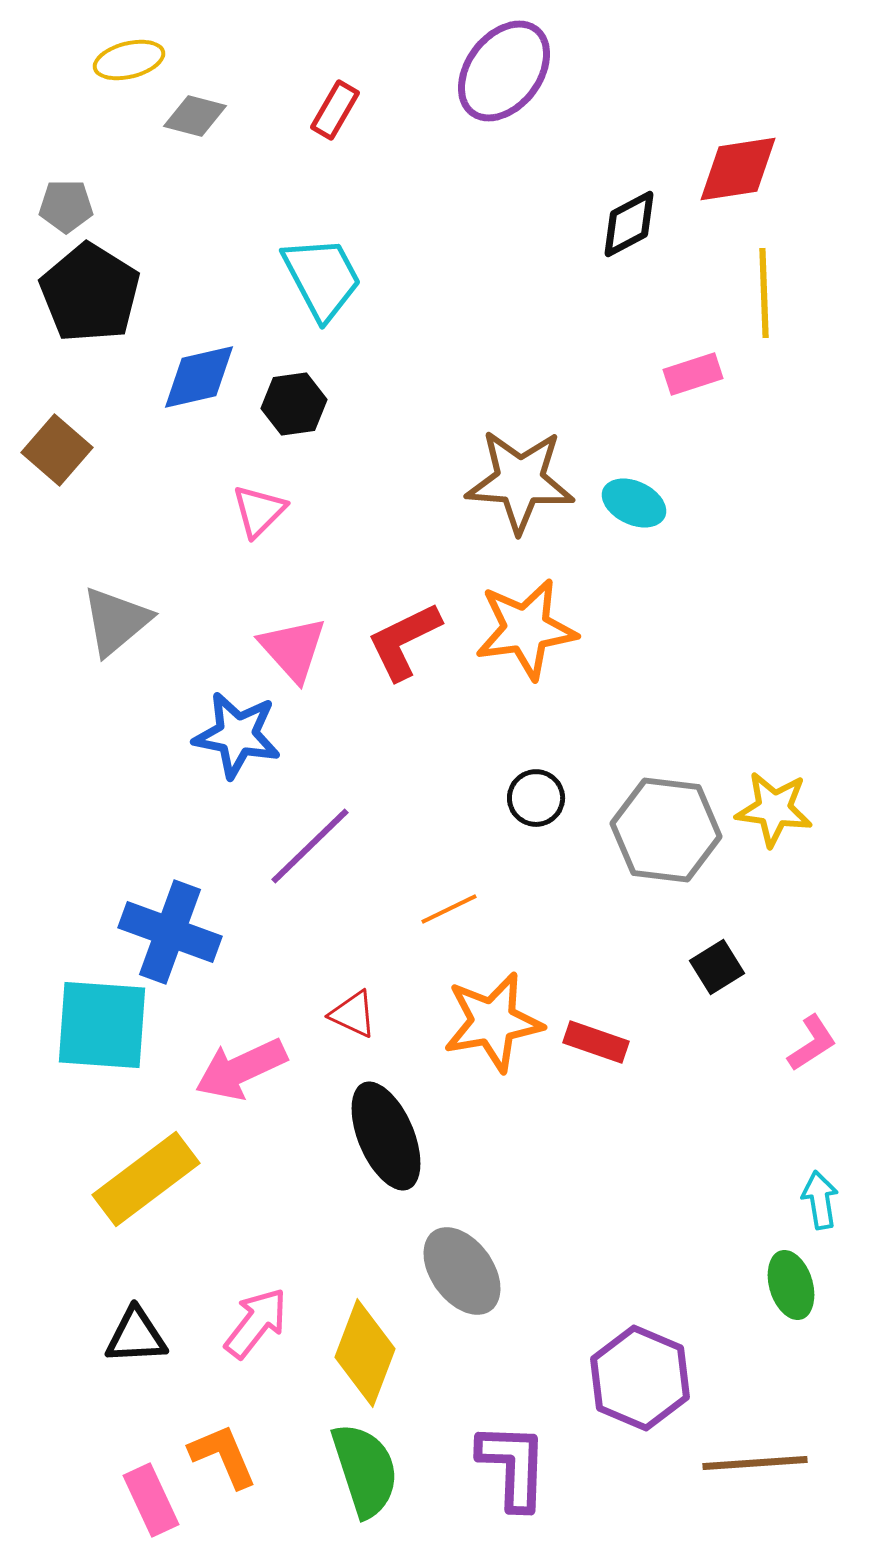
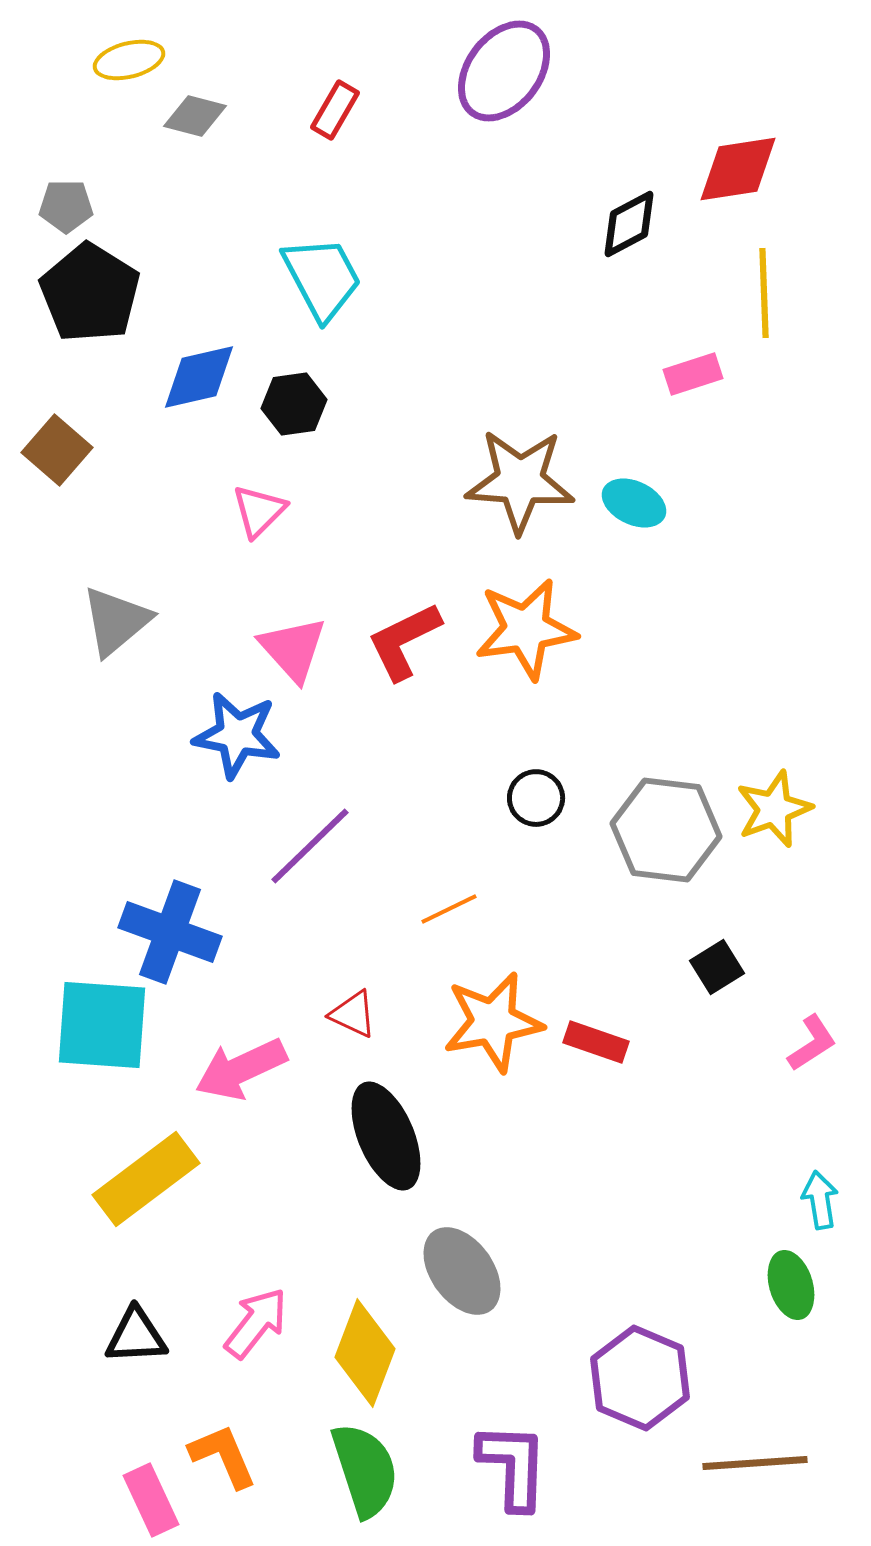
yellow star at (774, 809): rotated 28 degrees counterclockwise
